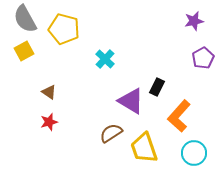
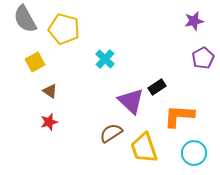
yellow square: moved 11 px right, 11 px down
black rectangle: rotated 30 degrees clockwise
brown triangle: moved 1 px right, 1 px up
purple triangle: rotated 12 degrees clockwise
orange L-shape: rotated 52 degrees clockwise
